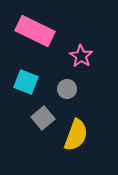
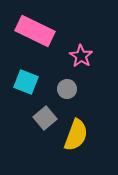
gray square: moved 2 px right
